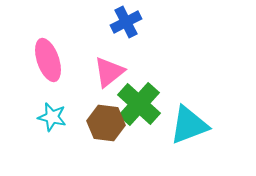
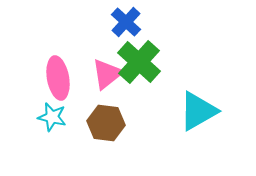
blue cross: rotated 20 degrees counterclockwise
pink ellipse: moved 10 px right, 18 px down; rotated 9 degrees clockwise
pink triangle: moved 2 px left, 2 px down
green cross: moved 42 px up
cyan triangle: moved 9 px right, 14 px up; rotated 9 degrees counterclockwise
